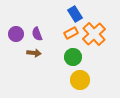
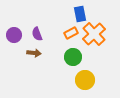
blue rectangle: moved 5 px right; rotated 21 degrees clockwise
purple circle: moved 2 px left, 1 px down
yellow circle: moved 5 px right
